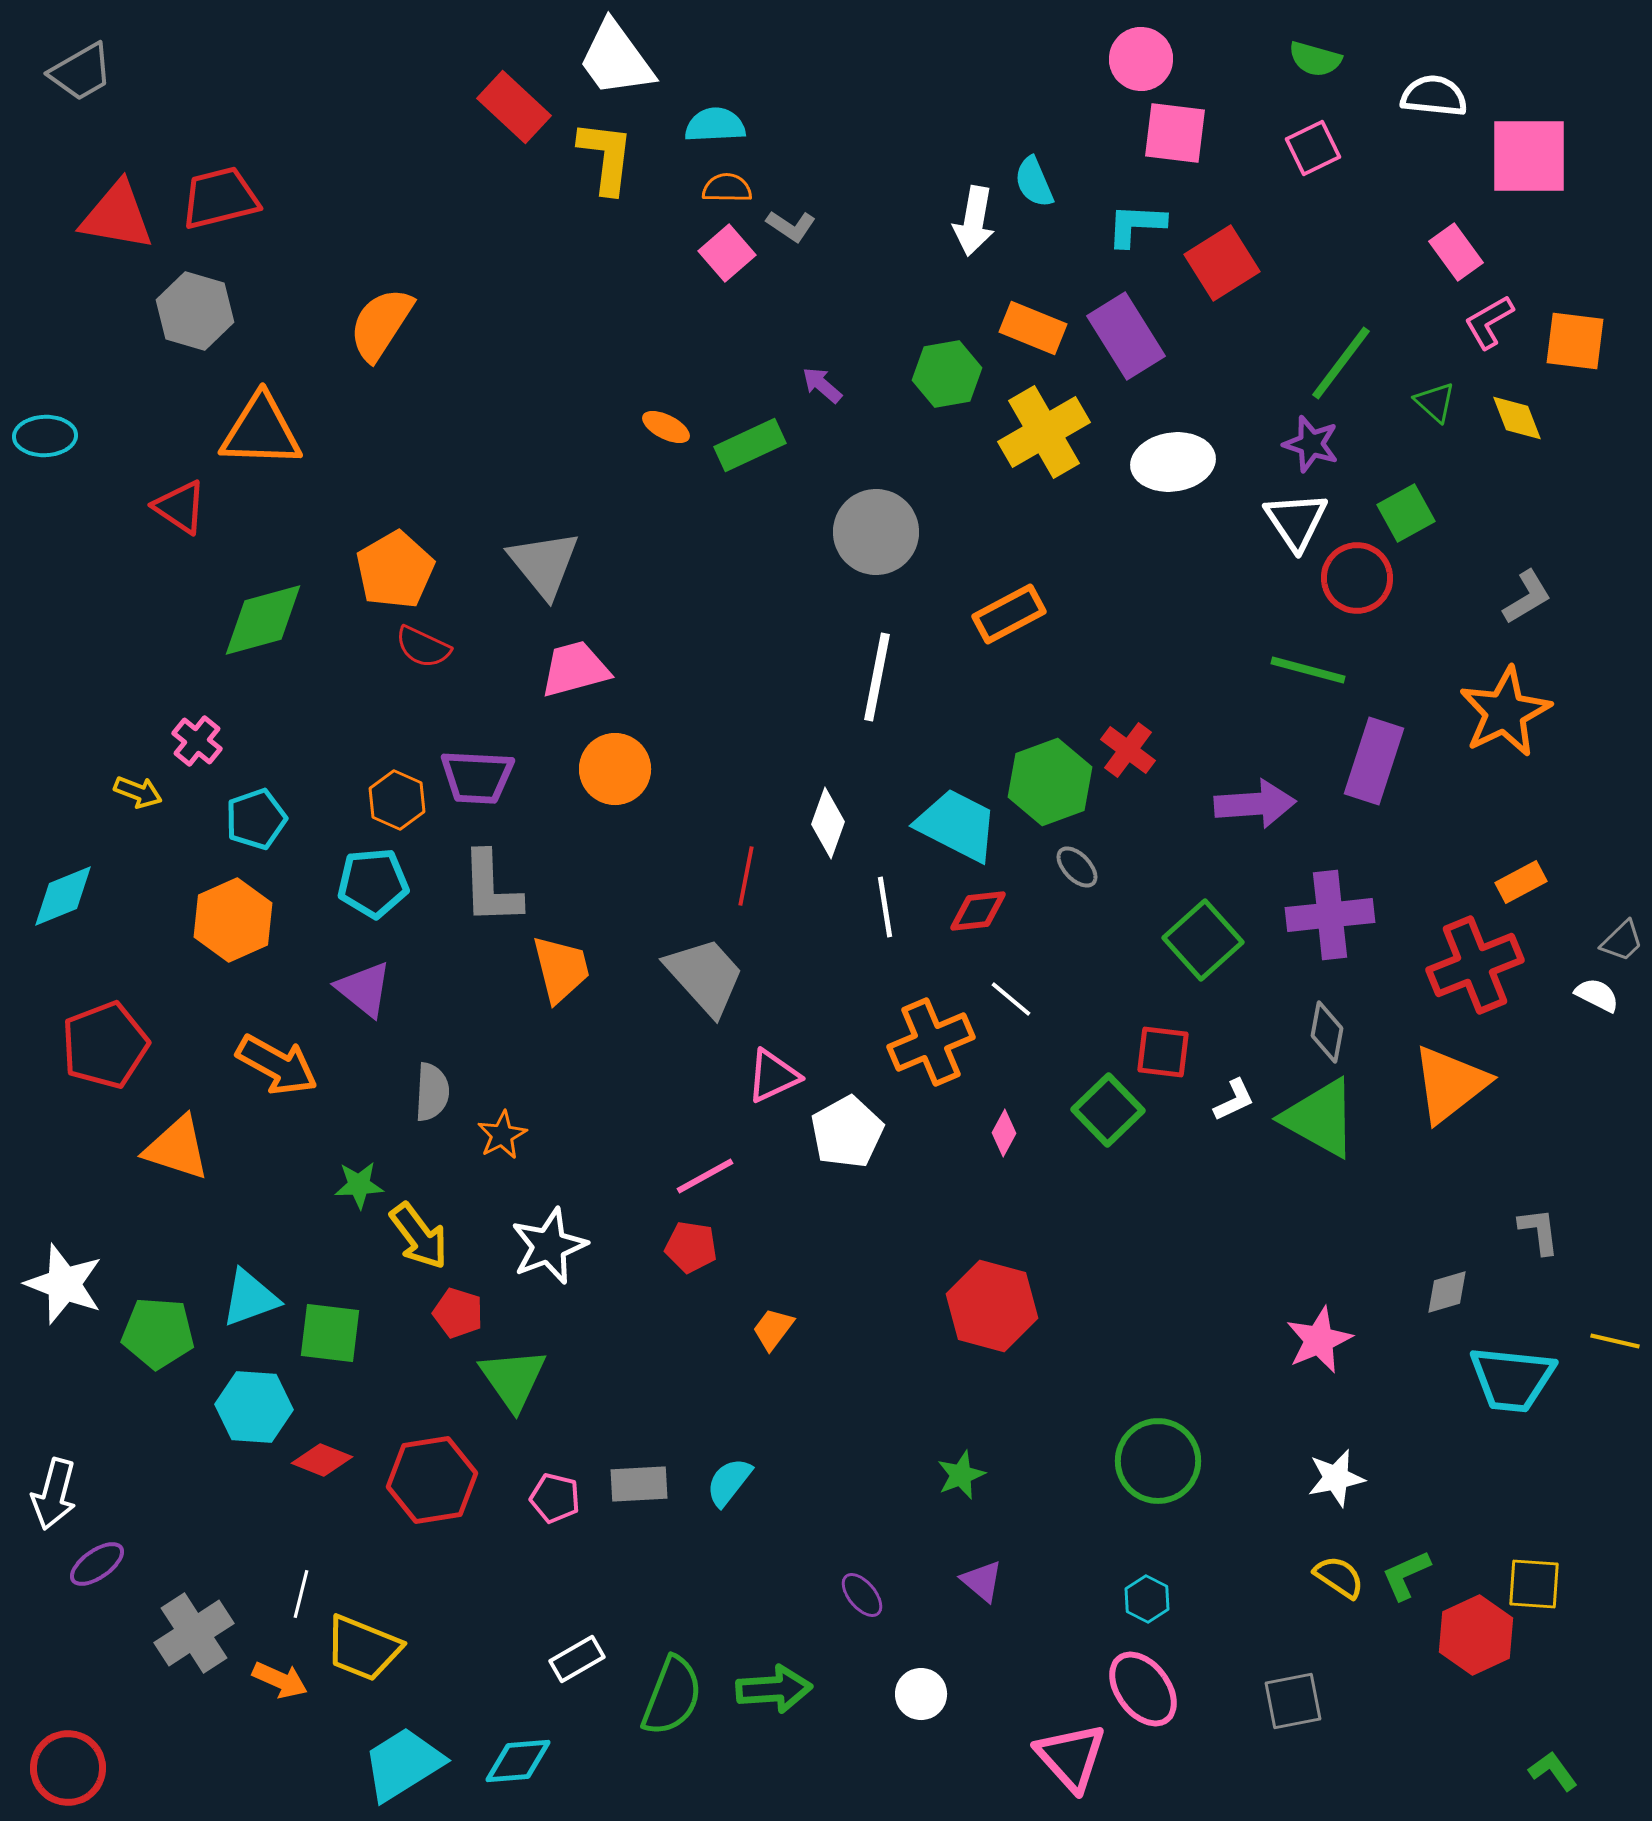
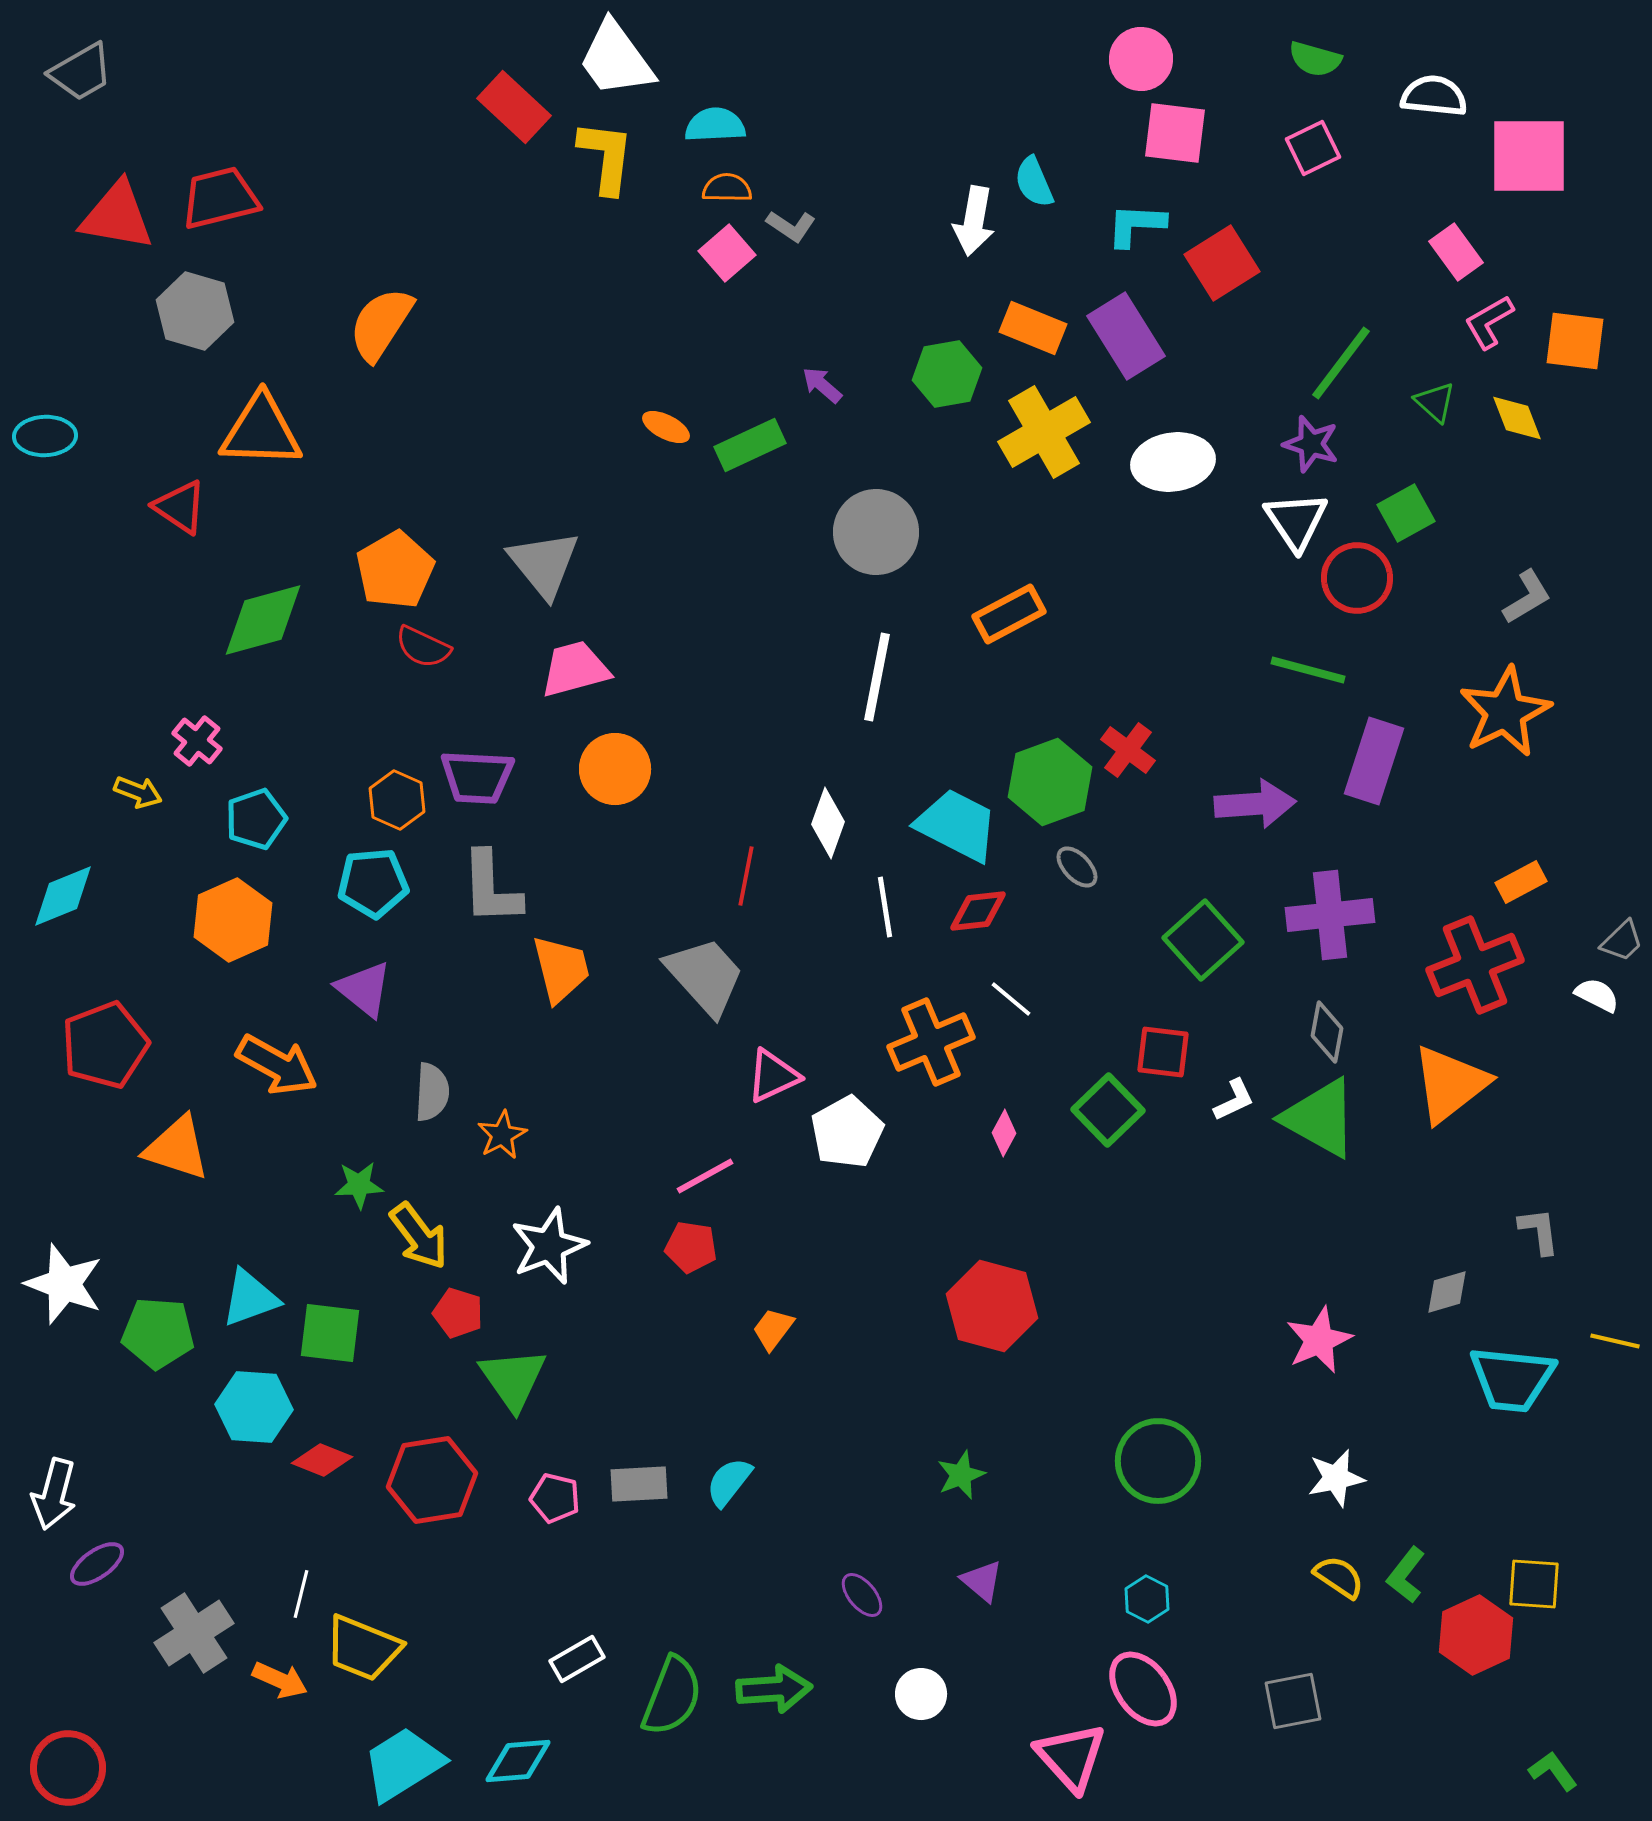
green L-shape at (1406, 1575): rotated 28 degrees counterclockwise
